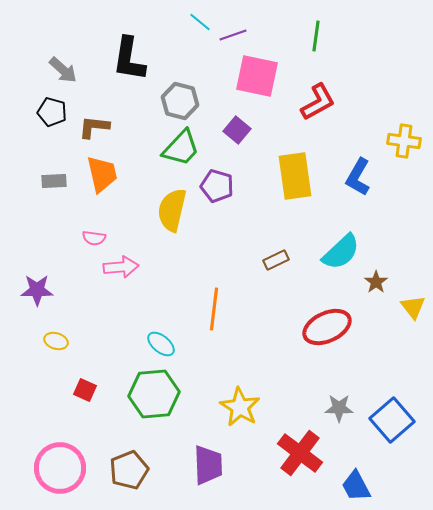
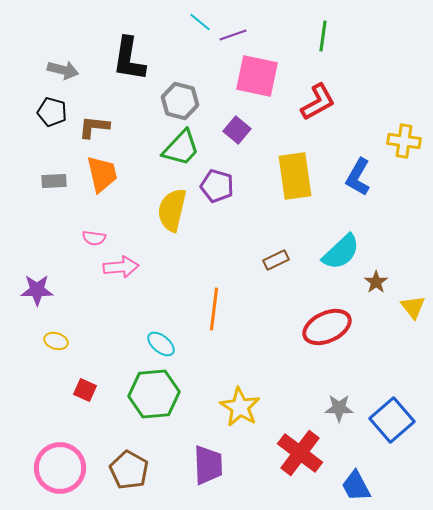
green line: moved 7 px right
gray arrow: rotated 28 degrees counterclockwise
brown pentagon: rotated 21 degrees counterclockwise
